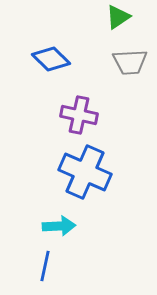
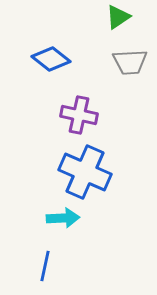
blue diamond: rotated 6 degrees counterclockwise
cyan arrow: moved 4 px right, 8 px up
